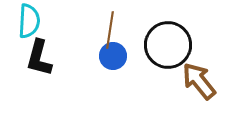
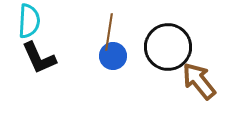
brown line: moved 1 px left, 2 px down
black circle: moved 2 px down
black L-shape: rotated 39 degrees counterclockwise
